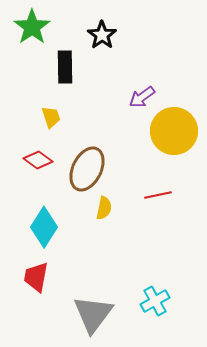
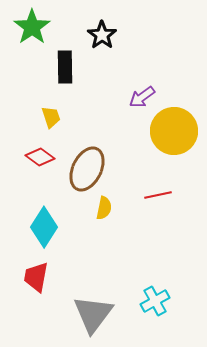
red diamond: moved 2 px right, 3 px up
